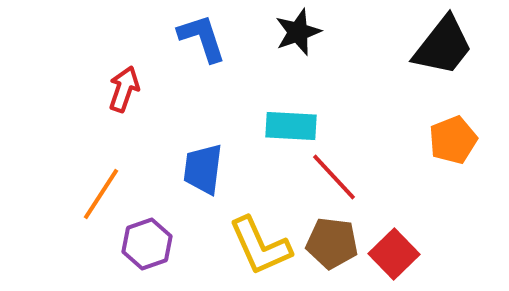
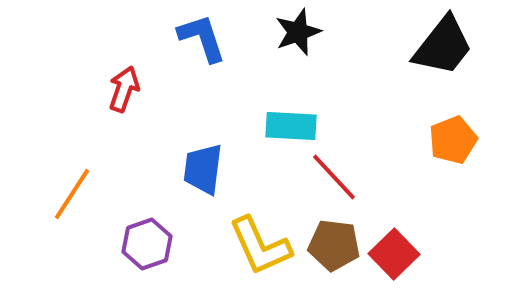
orange line: moved 29 px left
brown pentagon: moved 2 px right, 2 px down
